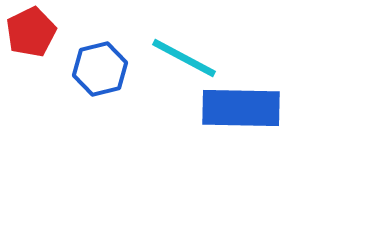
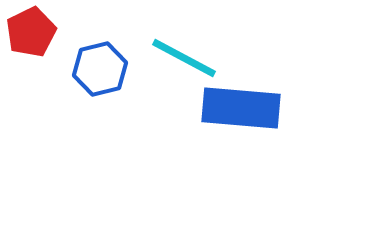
blue rectangle: rotated 4 degrees clockwise
